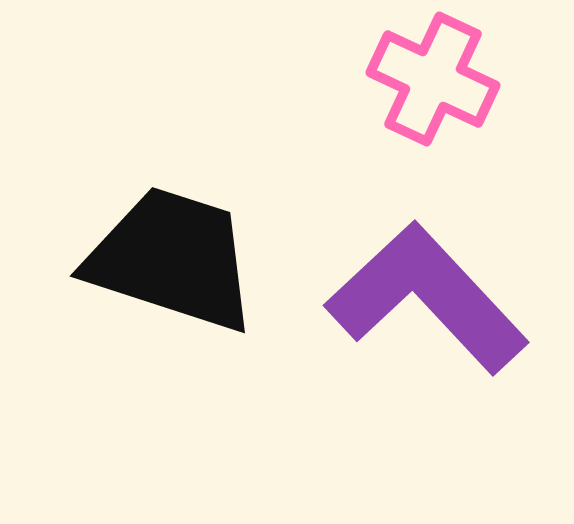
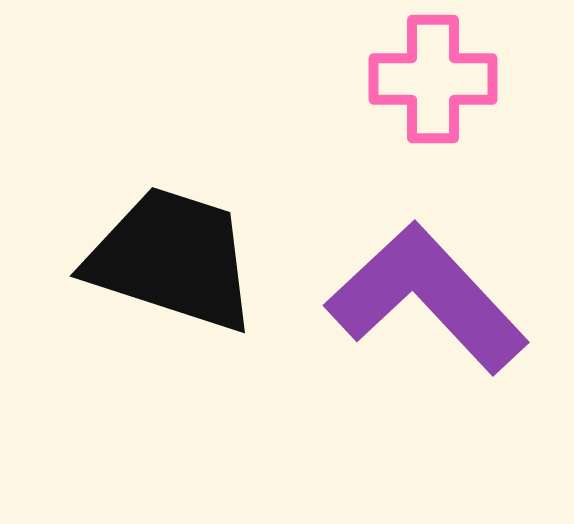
pink cross: rotated 25 degrees counterclockwise
